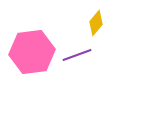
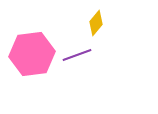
pink hexagon: moved 2 px down
